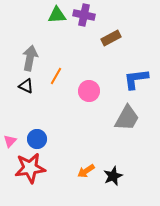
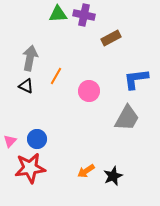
green triangle: moved 1 px right, 1 px up
